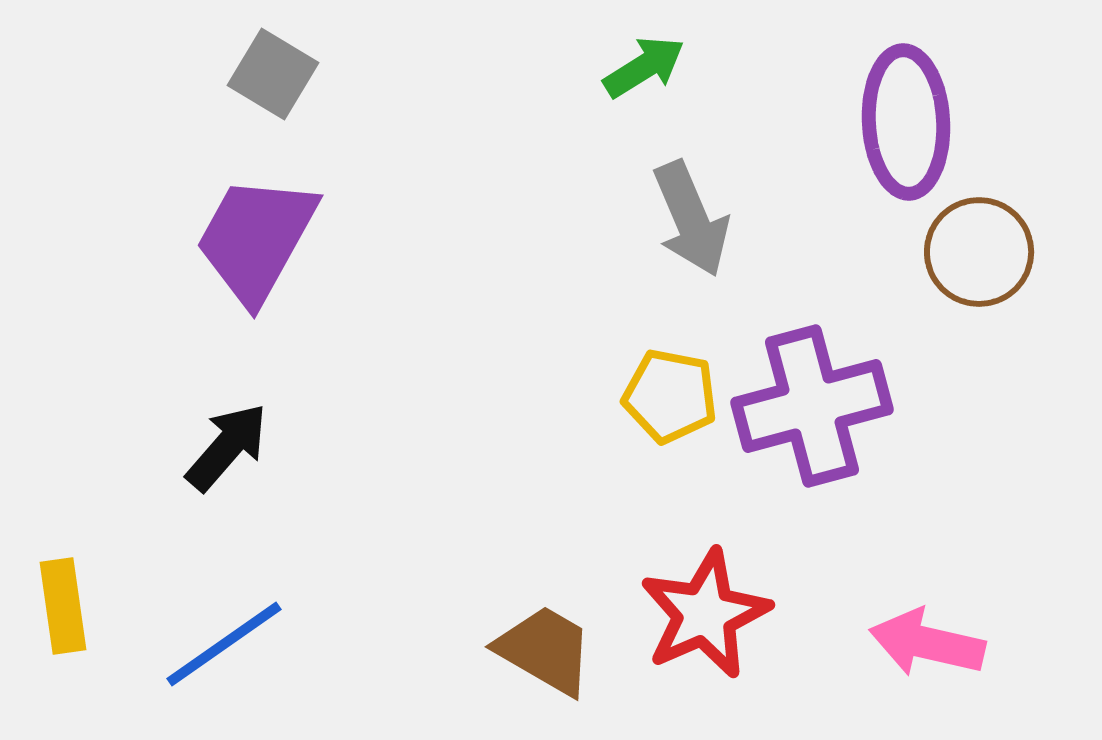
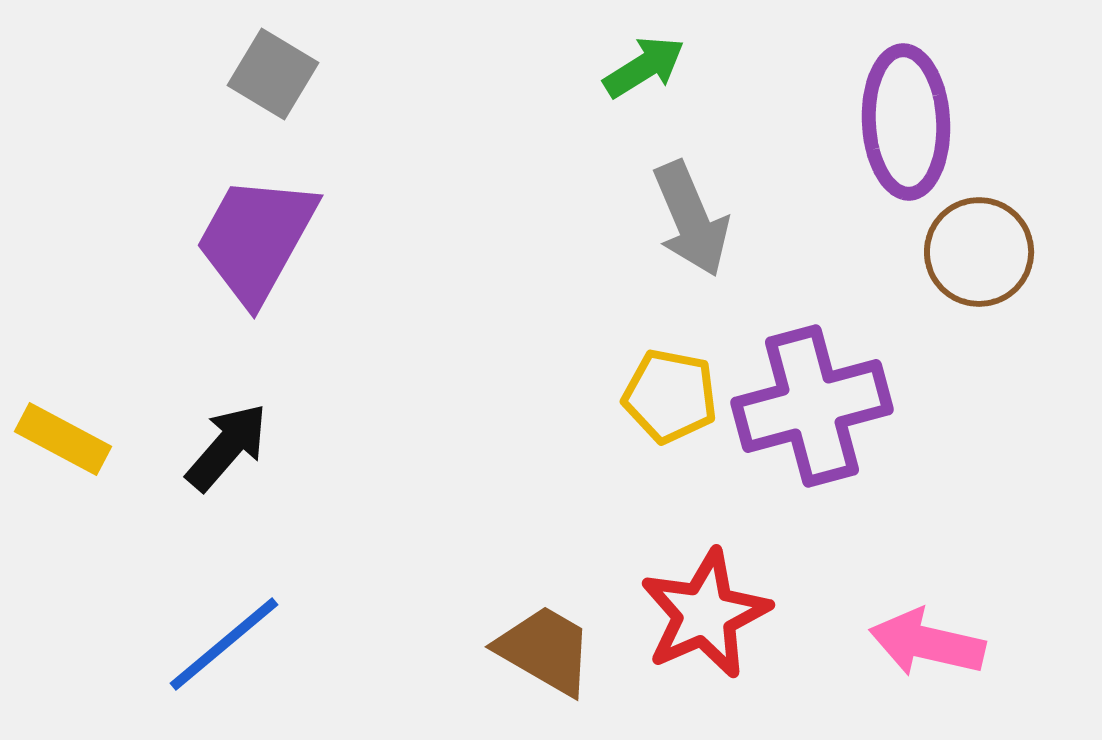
yellow rectangle: moved 167 px up; rotated 54 degrees counterclockwise
blue line: rotated 5 degrees counterclockwise
